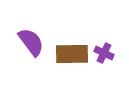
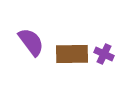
purple cross: moved 1 px down
